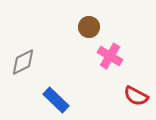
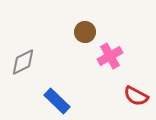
brown circle: moved 4 px left, 5 px down
pink cross: rotated 30 degrees clockwise
blue rectangle: moved 1 px right, 1 px down
